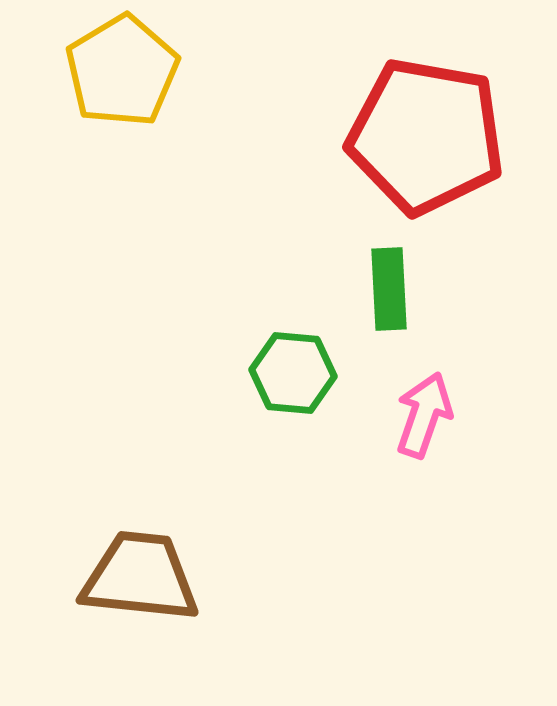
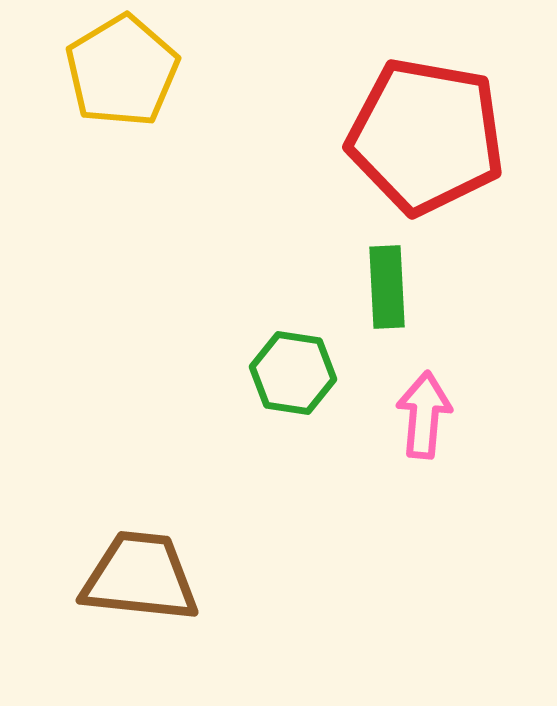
green rectangle: moved 2 px left, 2 px up
green hexagon: rotated 4 degrees clockwise
pink arrow: rotated 14 degrees counterclockwise
